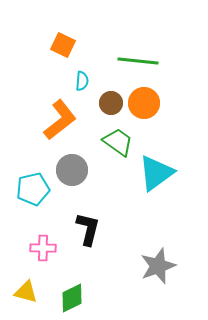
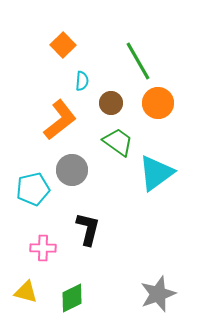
orange square: rotated 20 degrees clockwise
green line: rotated 54 degrees clockwise
orange circle: moved 14 px right
gray star: moved 28 px down
